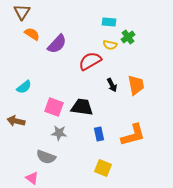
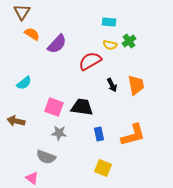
green cross: moved 1 px right, 4 px down
cyan semicircle: moved 4 px up
